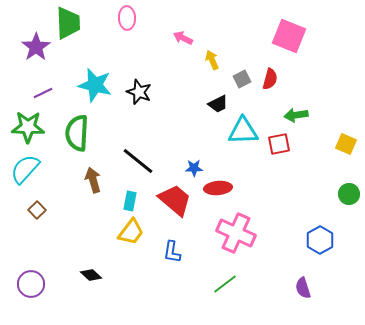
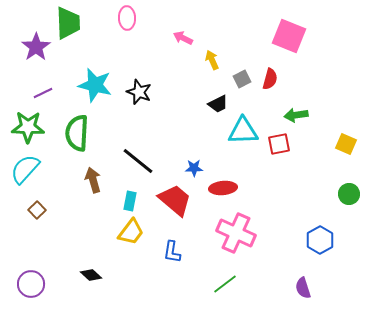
red ellipse: moved 5 px right
